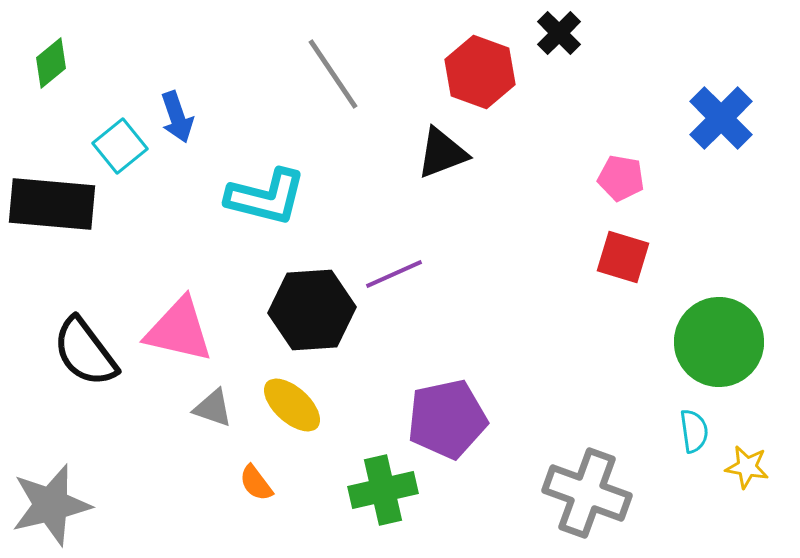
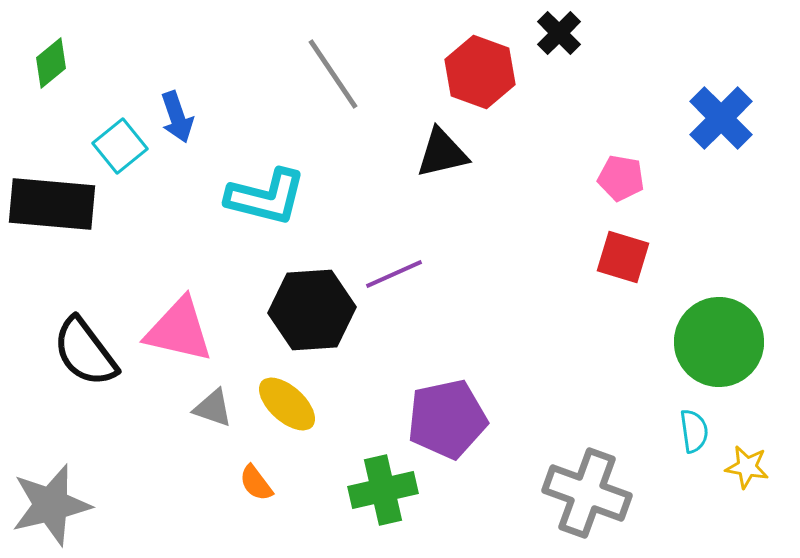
black triangle: rotated 8 degrees clockwise
yellow ellipse: moved 5 px left, 1 px up
